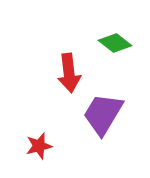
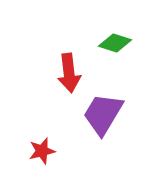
green diamond: rotated 20 degrees counterclockwise
red star: moved 3 px right, 5 px down
